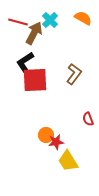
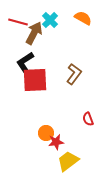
orange circle: moved 2 px up
yellow trapezoid: rotated 85 degrees clockwise
